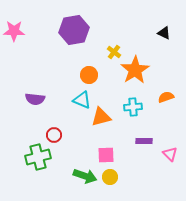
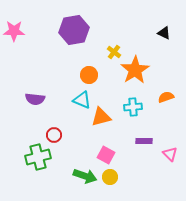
pink square: rotated 30 degrees clockwise
